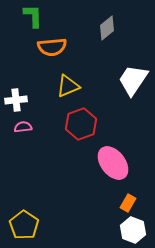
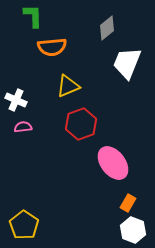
white trapezoid: moved 6 px left, 17 px up; rotated 12 degrees counterclockwise
white cross: rotated 30 degrees clockwise
